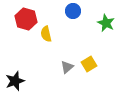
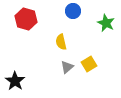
yellow semicircle: moved 15 px right, 8 px down
black star: rotated 18 degrees counterclockwise
